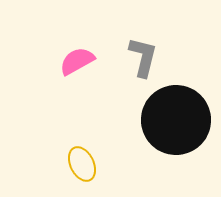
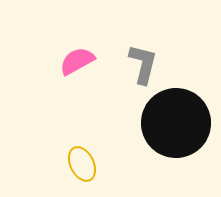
gray L-shape: moved 7 px down
black circle: moved 3 px down
